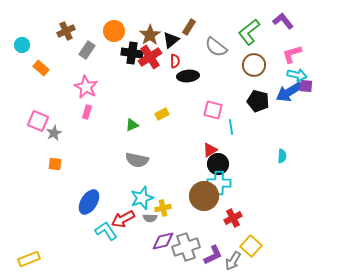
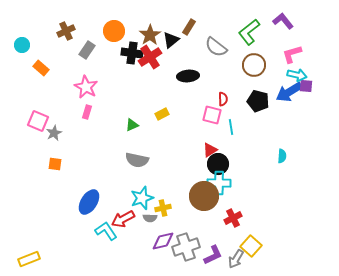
red semicircle at (175, 61): moved 48 px right, 38 px down
pink square at (213, 110): moved 1 px left, 5 px down
gray arrow at (233, 261): moved 3 px right, 2 px up
